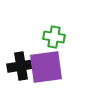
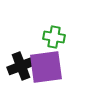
black cross: rotated 12 degrees counterclockwise
